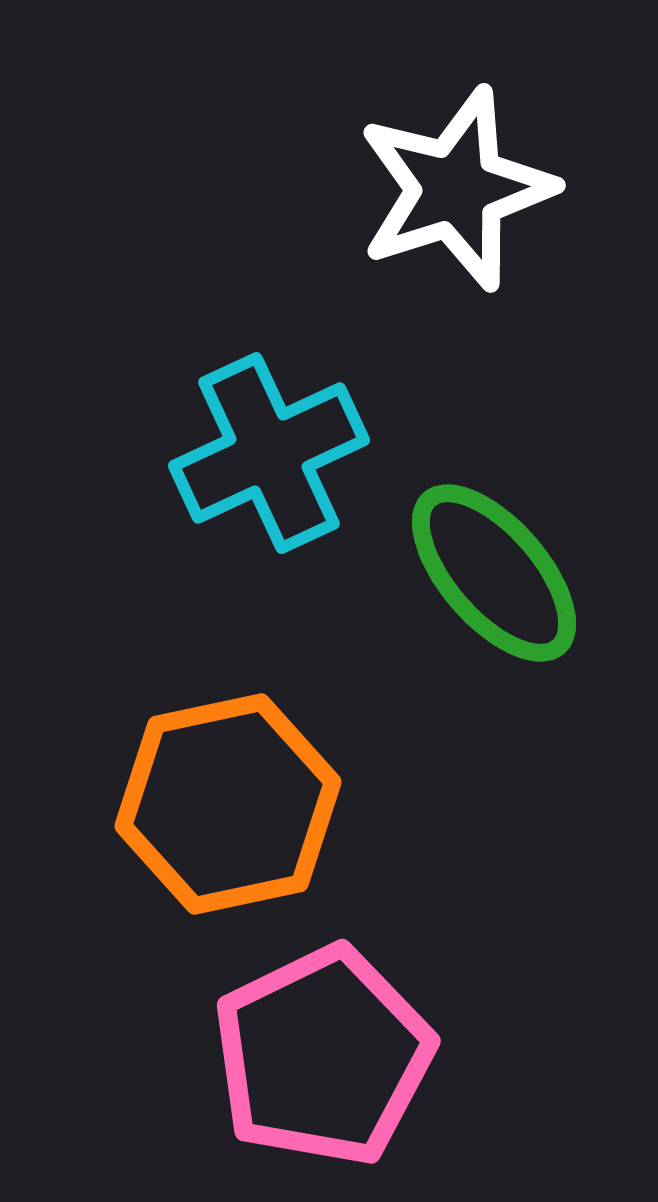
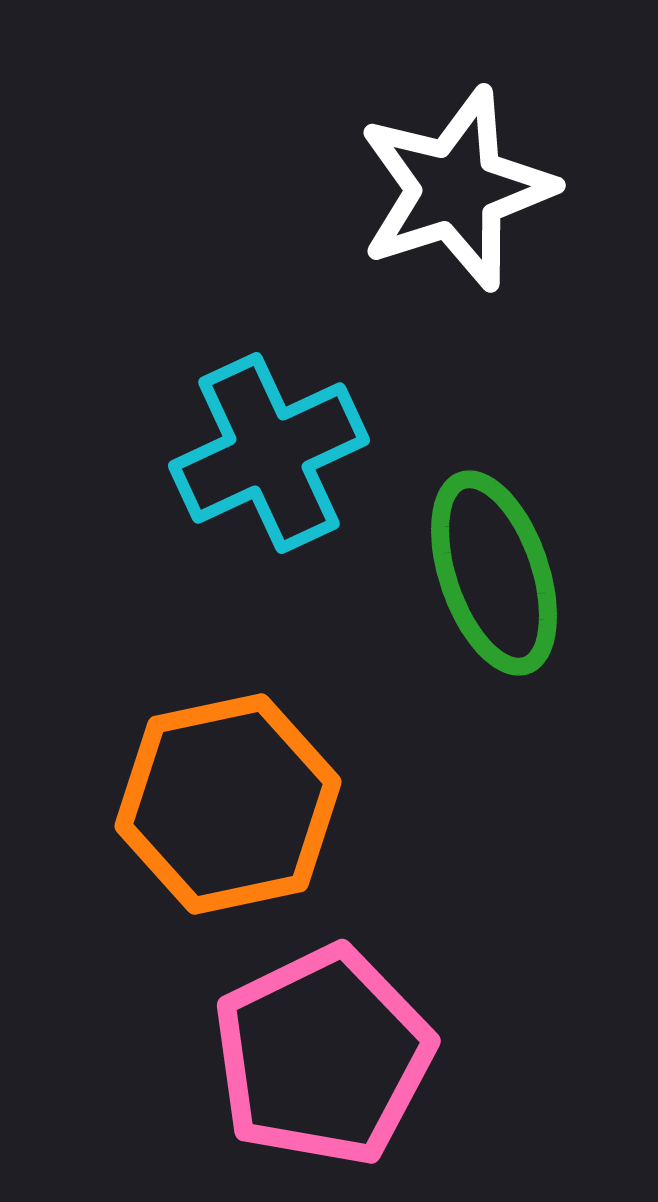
green ellipse: rotated 22 degrees clockwise
